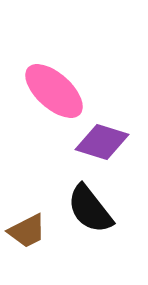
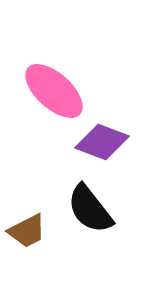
purple diamond: rotated 4 degrees clockwise
